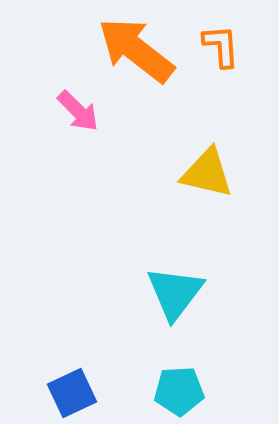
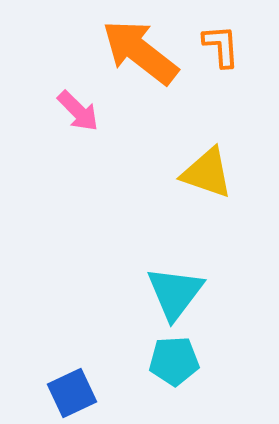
orange arrow: moved 4 px right, 2 px down
yellow triangle: rotated 6 degrees clockwise
cyan pentagon: moved 5 px left, 30 px up
